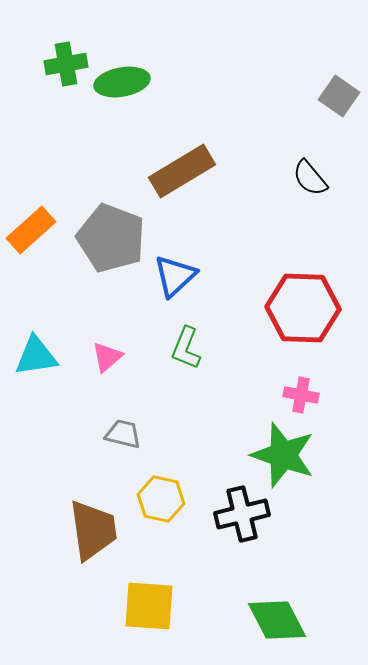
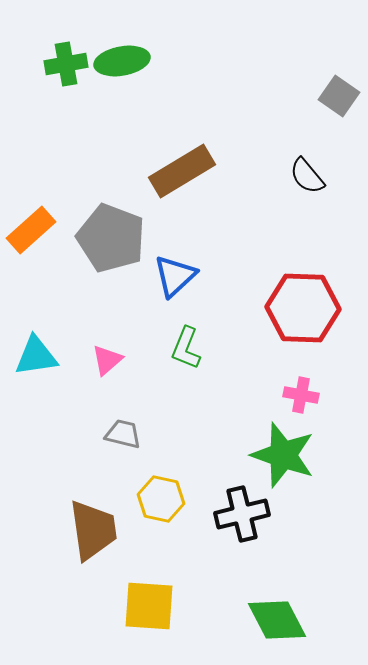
green ellipse: moved 21 px up
black semicircle: moved 3 px left, 2 px up
pink triangle: moved 3 px down
